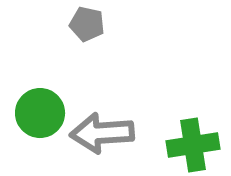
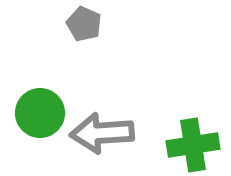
gray pentagon: moved 3 px left; rotated 12 degrees clockwise
